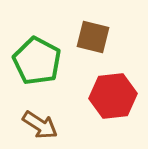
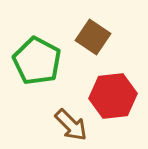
brown square: rotated 20 degrees clockwise
brown arrow: moved 31 px right; rotated 12 degrees clockwise
